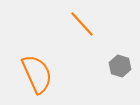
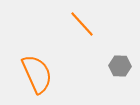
gray hexagon: rotated 15 degrees counterclockwise
